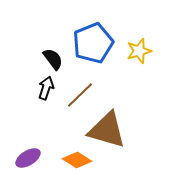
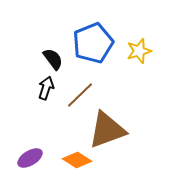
brown triangle: rotated 36 degrees counterclockwise
purple ellipse: moved 2 px right
